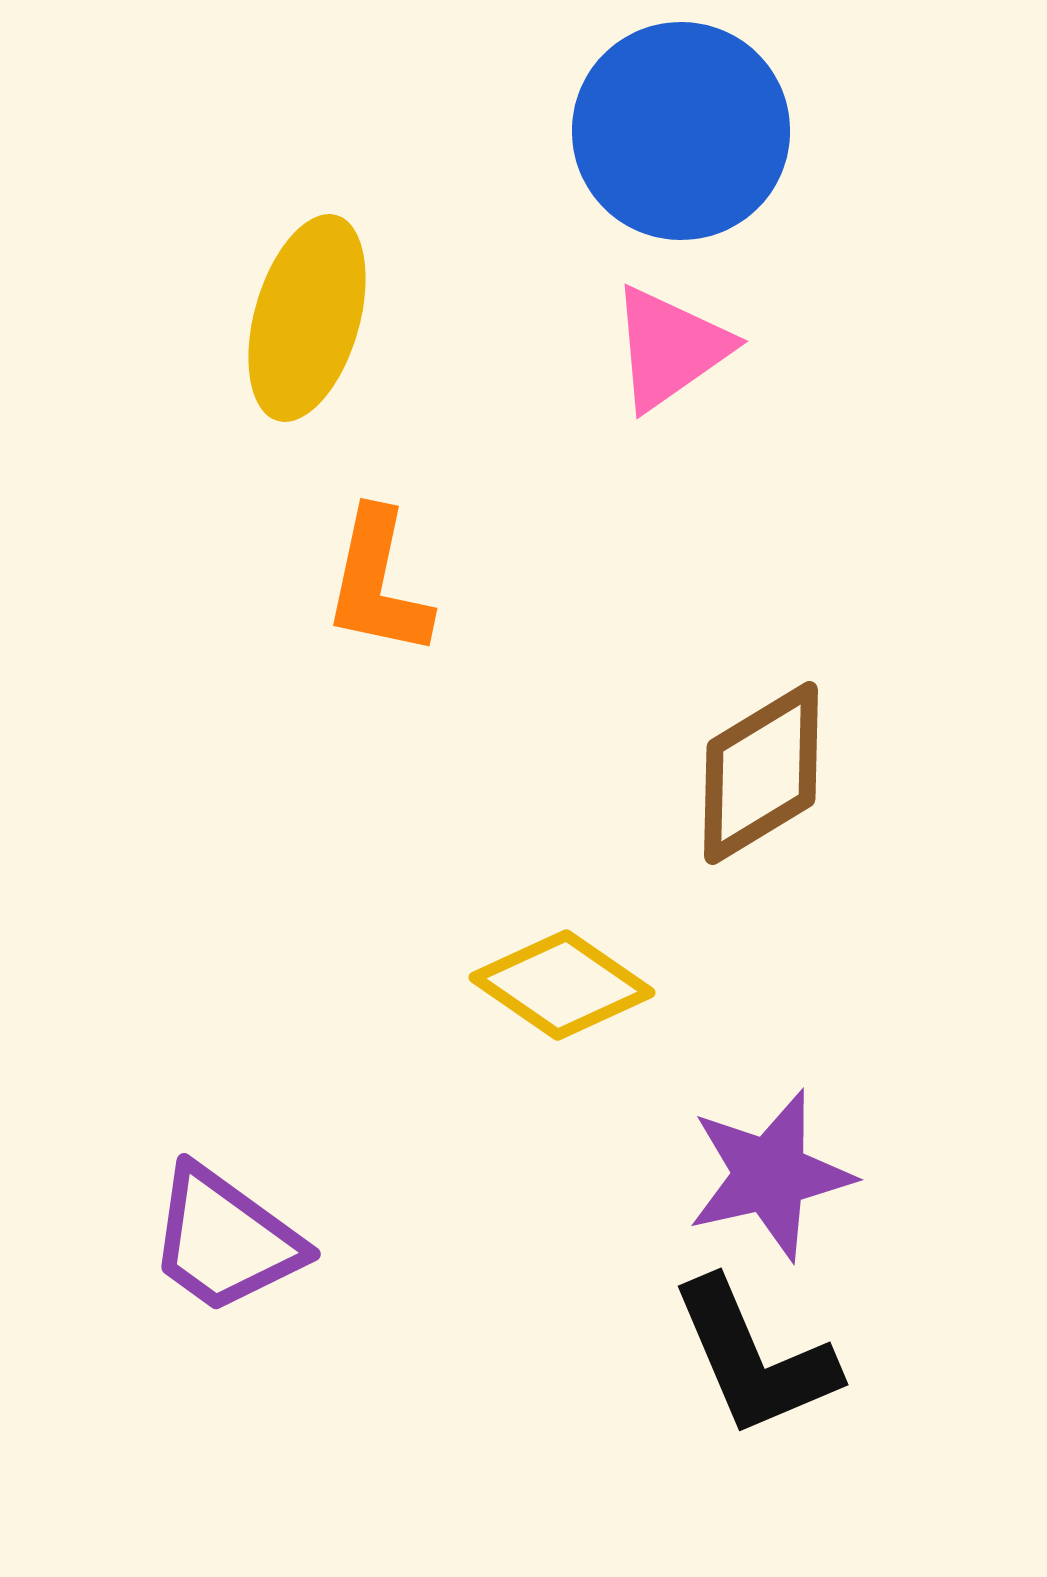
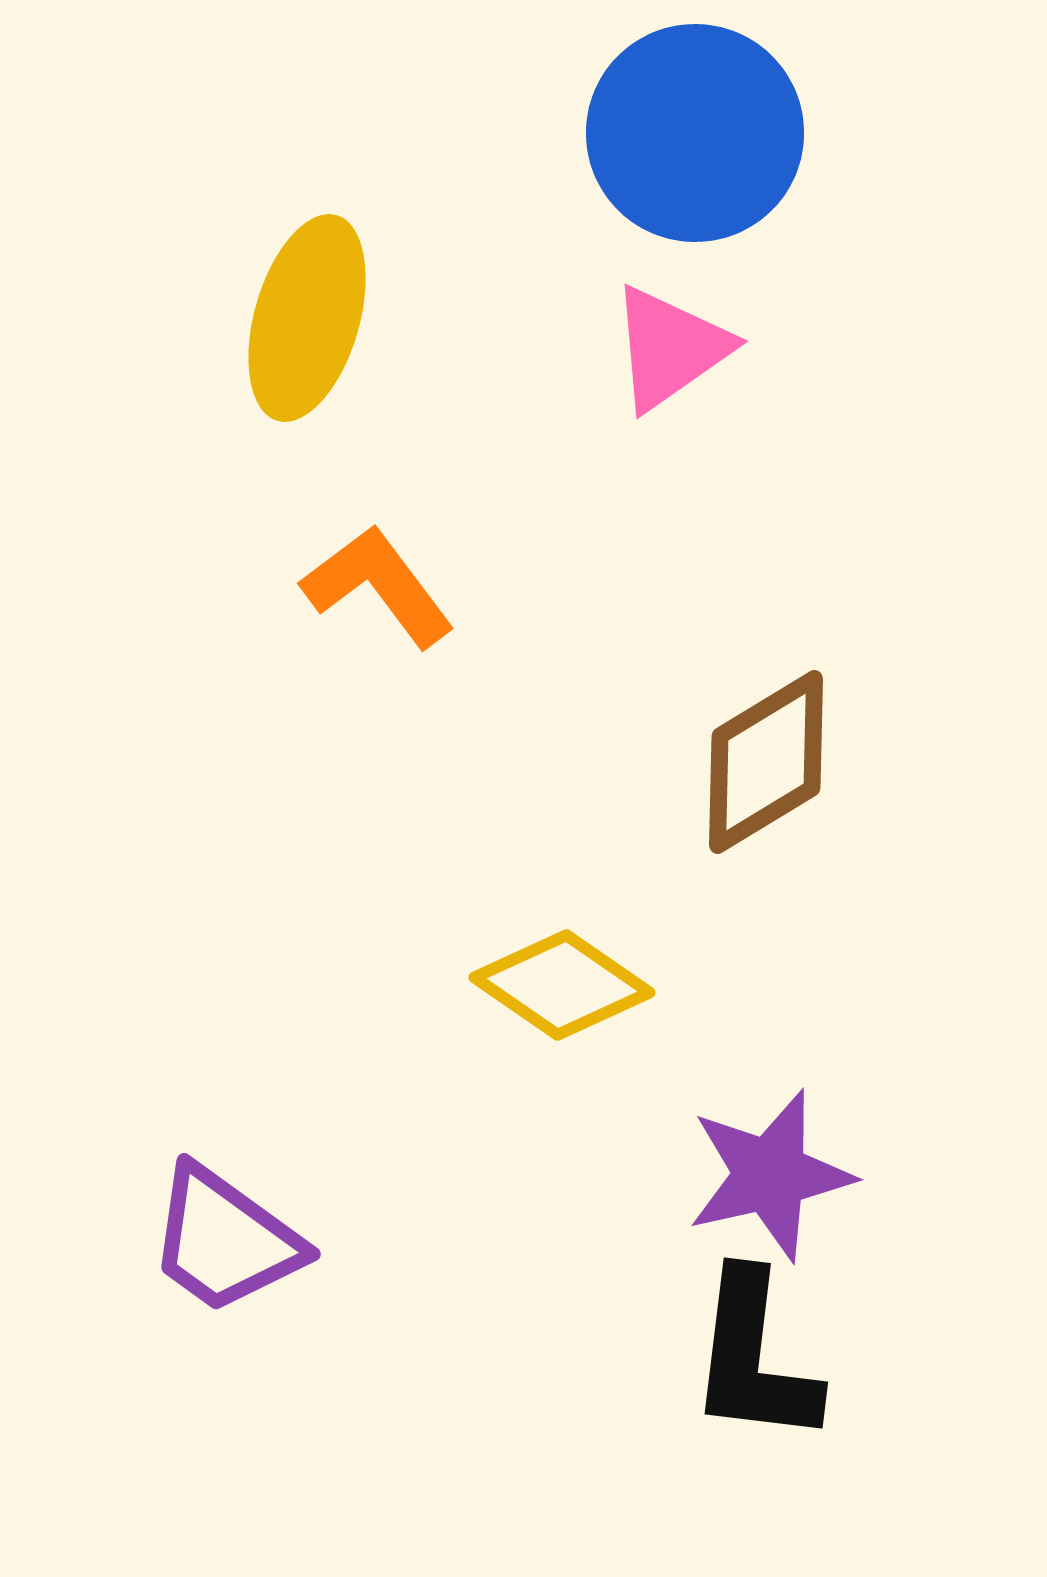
blue circle: moved 14 px right, 2 px down
orange L-shape: moved 3 px down; rotated 131 degrees clockwise
brown diamond: moved 5 px right, 11 px up
black L-shape: rotated 30 degrees clockwise
